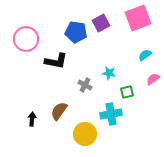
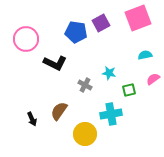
cyan semicircle: rotated 24 degrees clockwise
black L-shape: moved 1 px left, 2 px down; rotated 15 degrees clockwise
green square: moved 2 px right, 2 px up
black arrow: rotated 152 degrees clockwise
